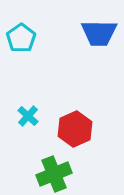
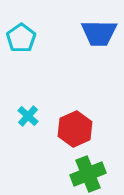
green cross: moved 34 px right
